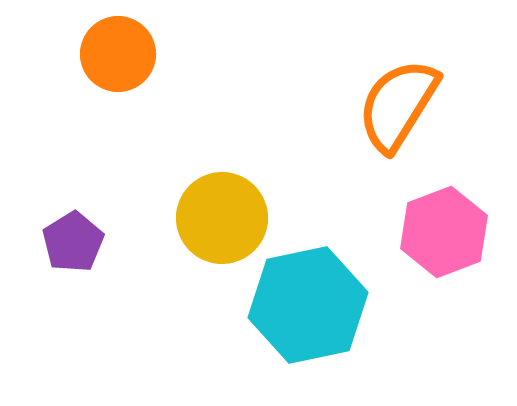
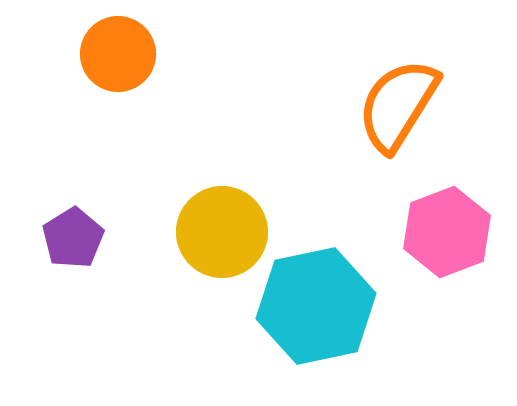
yellow circle: moved 14 px down
pink hexagon: moved 3 px right
purple pentagon: moved 4 px up
cyan hexagon: moved 8 px right, 1 px down
